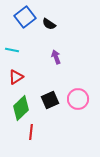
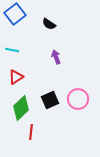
blue square: moved 10 px left, 3 px up
